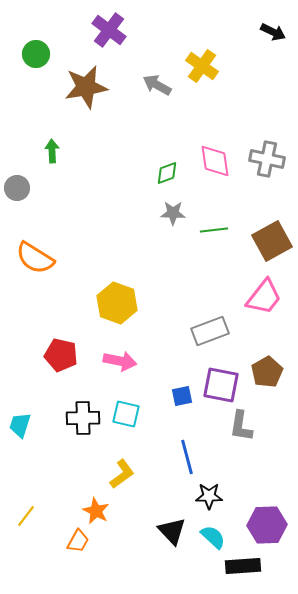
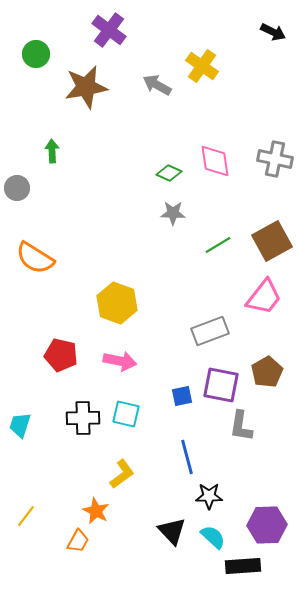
gray cross: moved 8 px right
green diamond: moved 2 px right; rotated 45 degrees clockwise
green line: moved 4 px right, 15 px down; rotated 24 degrees counterclockwise
